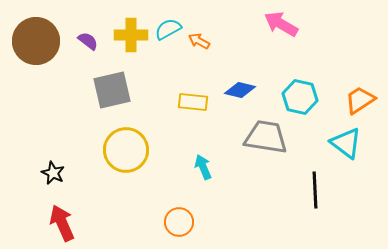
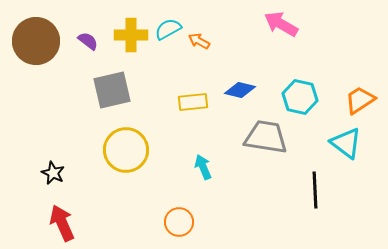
yellow rectangle: rotated 12 degrees counterclockwise
